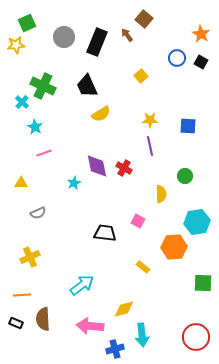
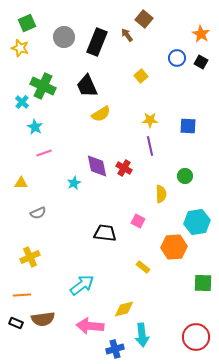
yellow star at (16, 45): moved 4 px right, 3 px down; rotated 24 degrees clockwise
brown semicircle at (43, 319): rotated 95 degrees counterclockwise
